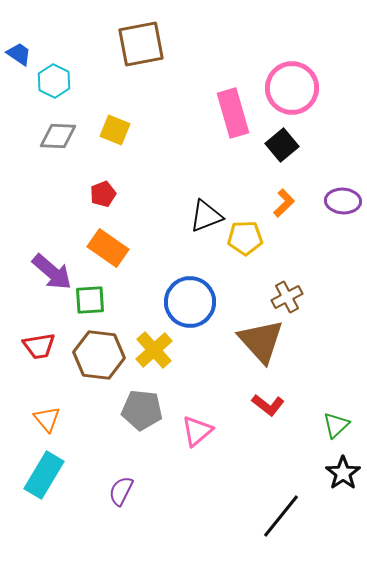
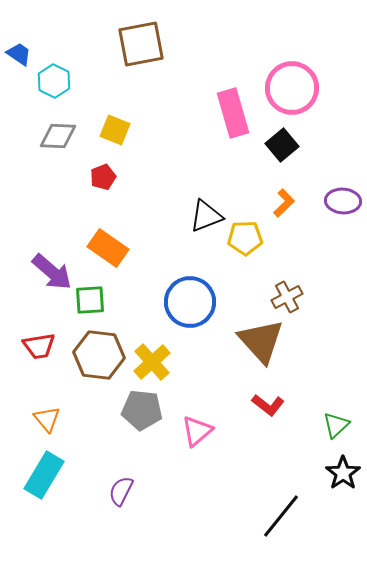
red pentagon: moved 17 px up
yellow cross: moved 2 px left, 12 px down
